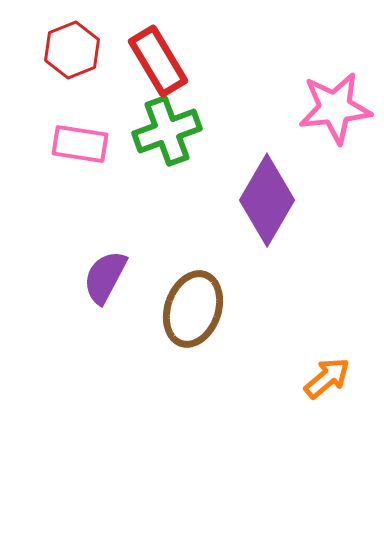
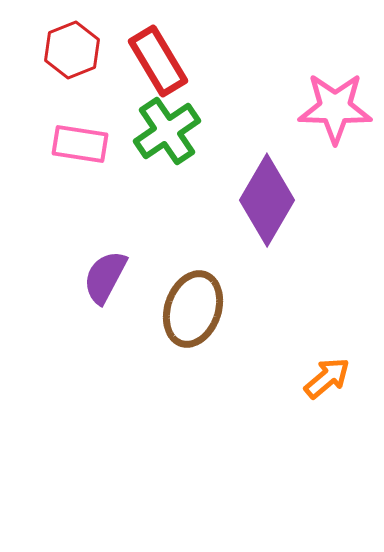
pink star: rotated 8 degrees clockwise
green cross: rotated 14 degrees counterclockwise
